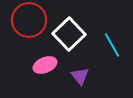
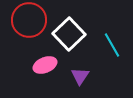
purple triangle: rotated 12 degrees clockwise
